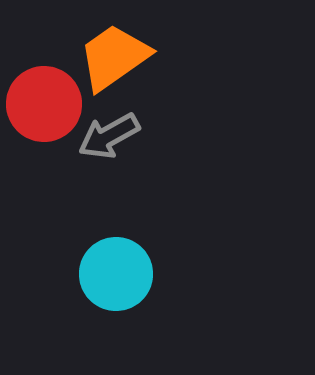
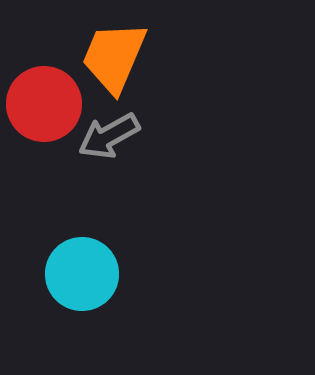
orange trapezoid: rotated 32 degrees counterclockwise
cyan circle: moved 34 px left
